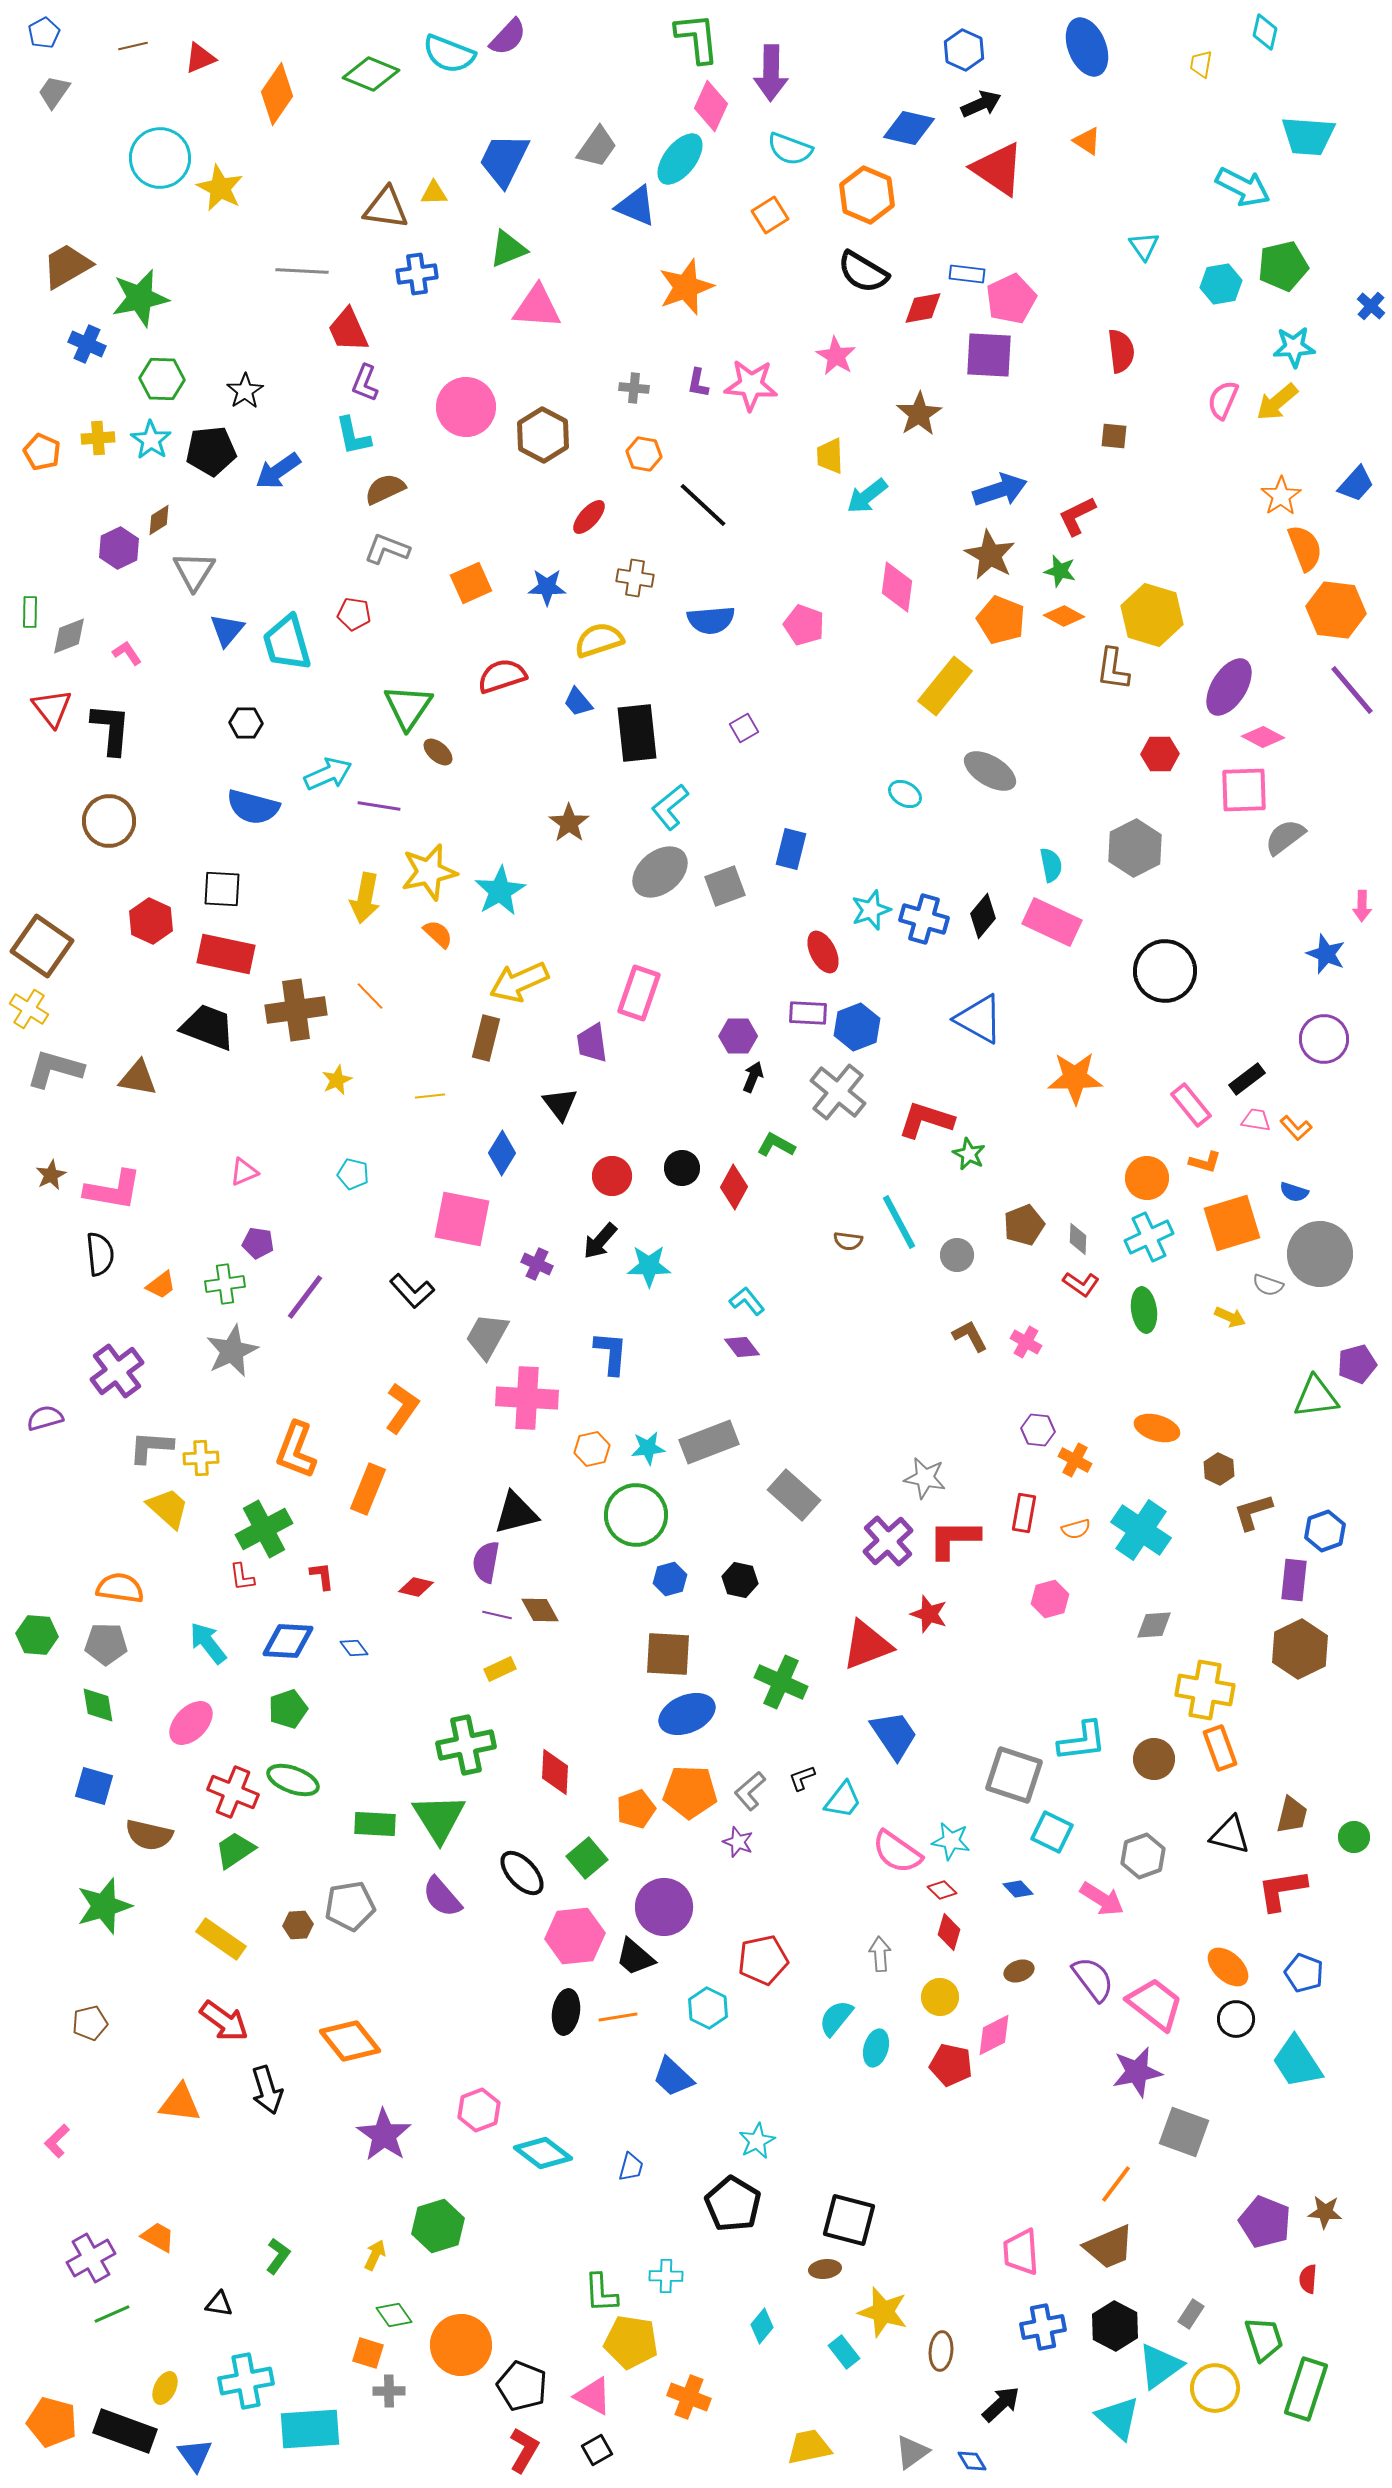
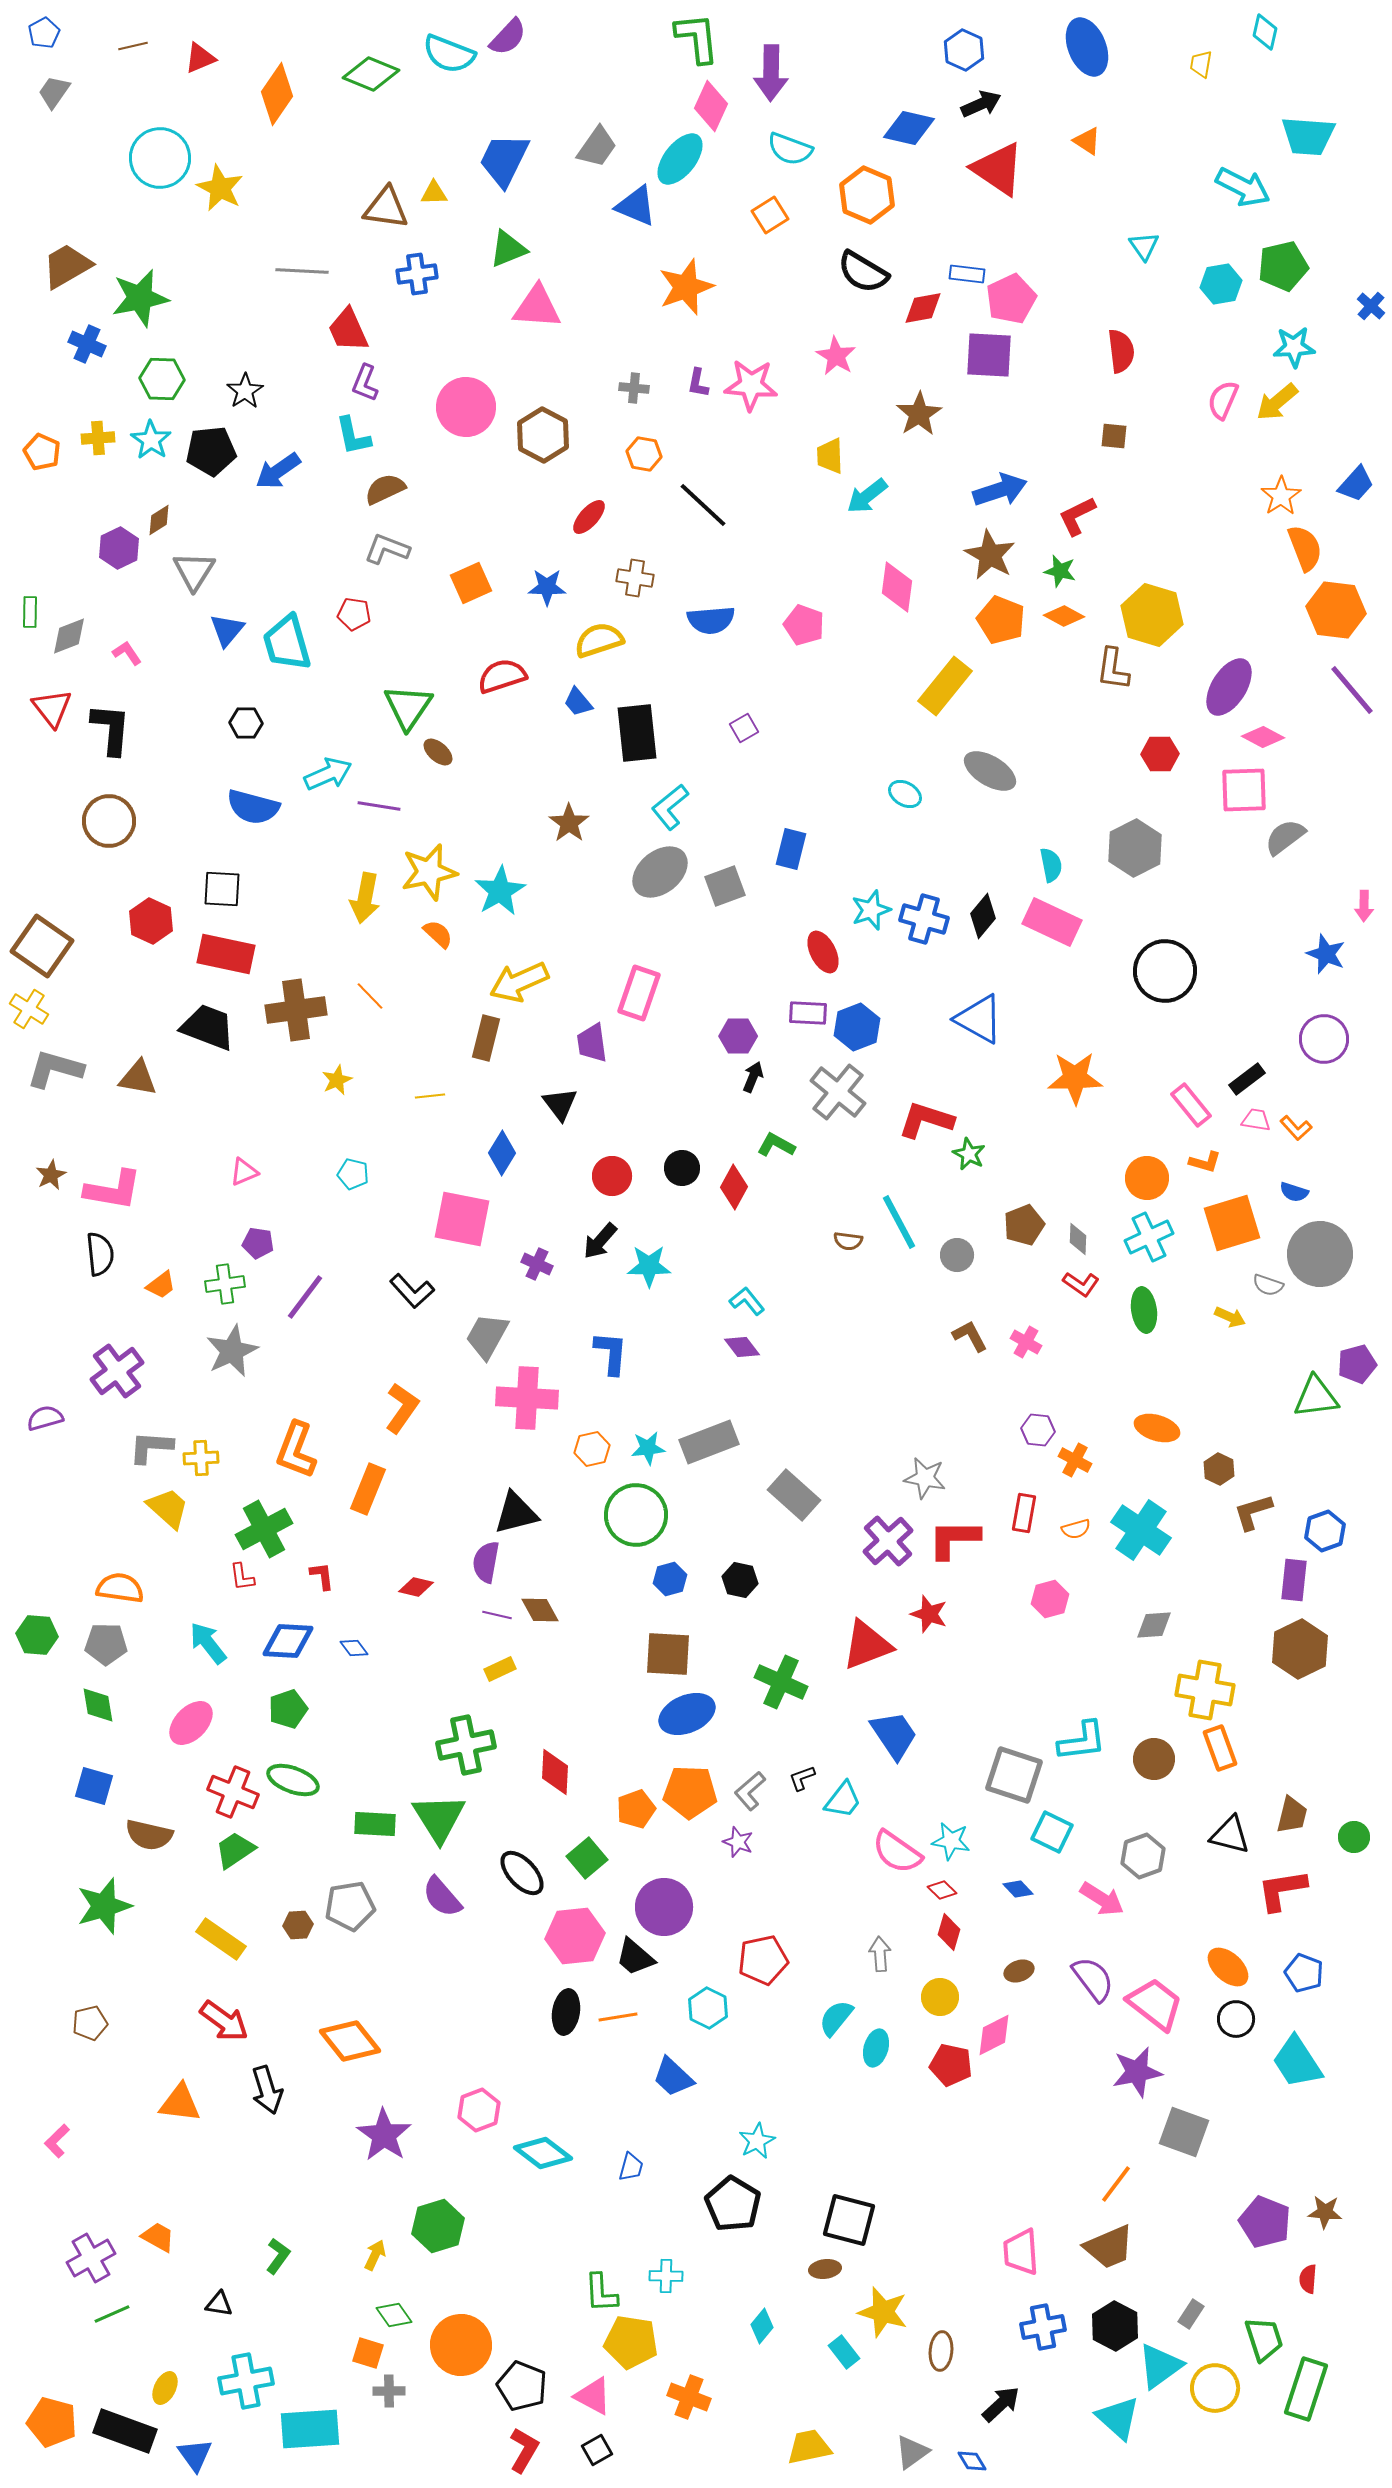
pink arrow at (1362, 906): moved 2 px right
